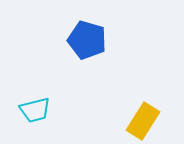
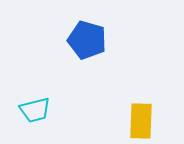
yellow rectangle: moved 2 px left; rotated 30 degrees counterclockwise
